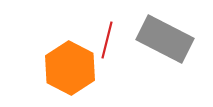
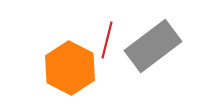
gray rectangle: moved 12 px left, 7 px down; rotated 64 degrees counterclockwise
